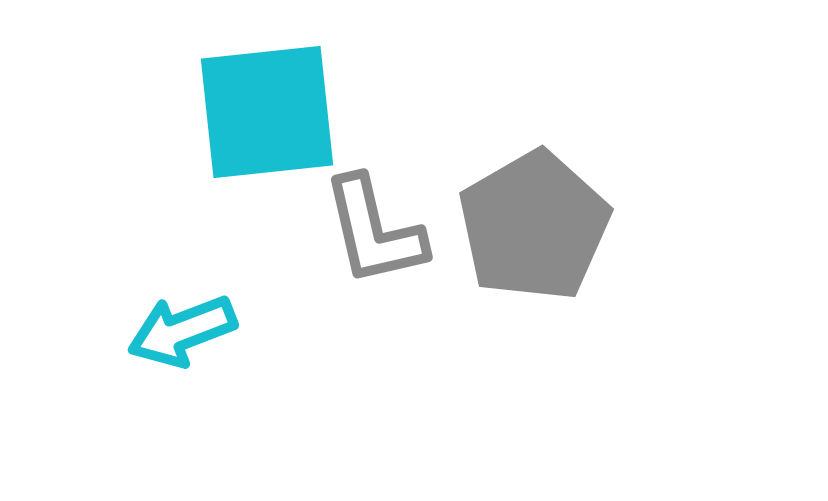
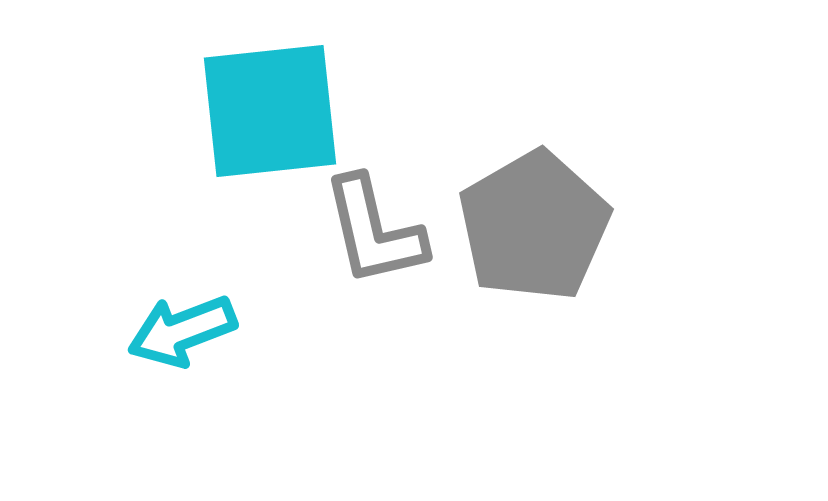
cyan square: moved 3 px right, 1 px up
